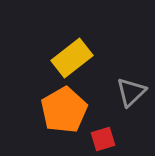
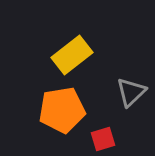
yellow rectangle: moved 3 px up
orange pentagon: moved 2 px left; rotated 21 degrees clockwise
